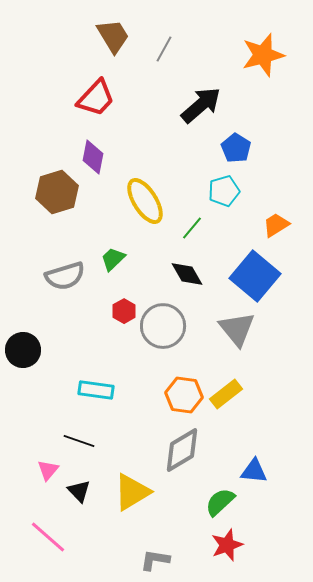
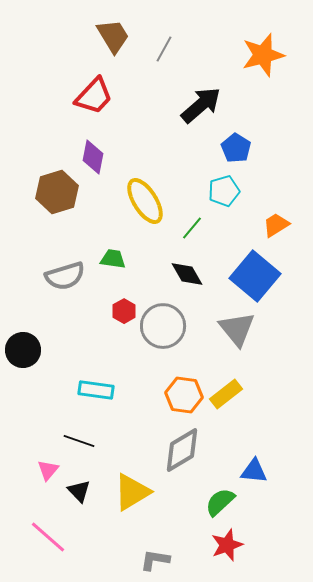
red trapezoid: moved 2 px left, 2 px up
green trapezoid: rotated 52 degrees clockwise
